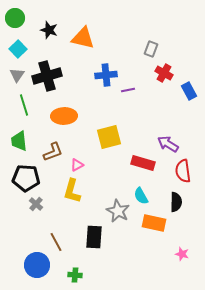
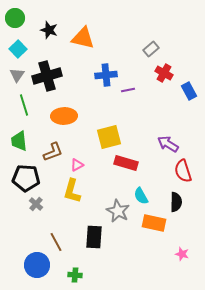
gray rectangle: rotated 28 degrees clockwise
red rectangle: moved 17 px left
red semicircle: rotated 10 degrees counterclockwise
